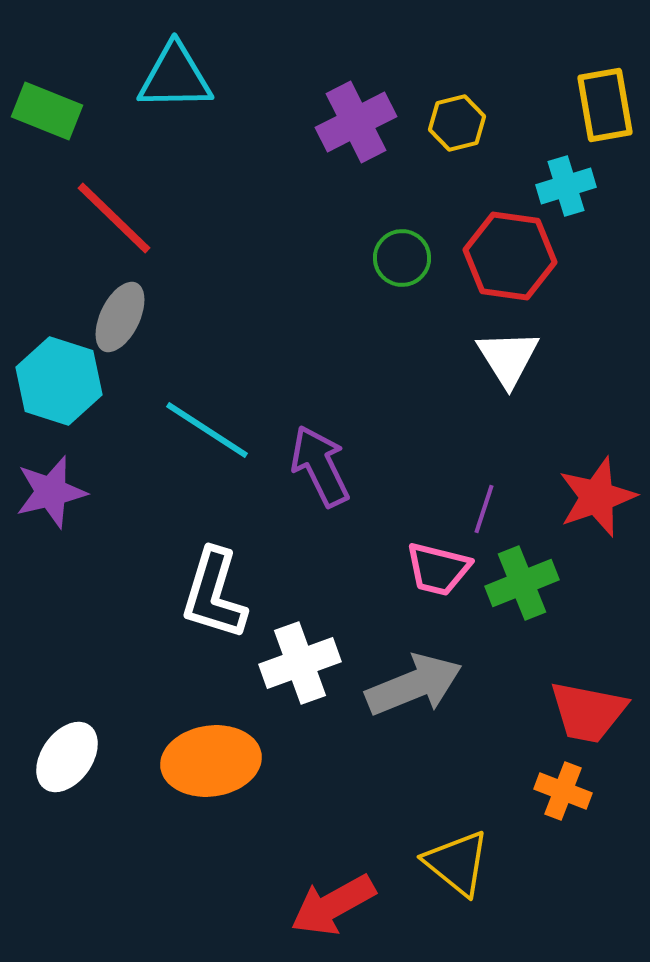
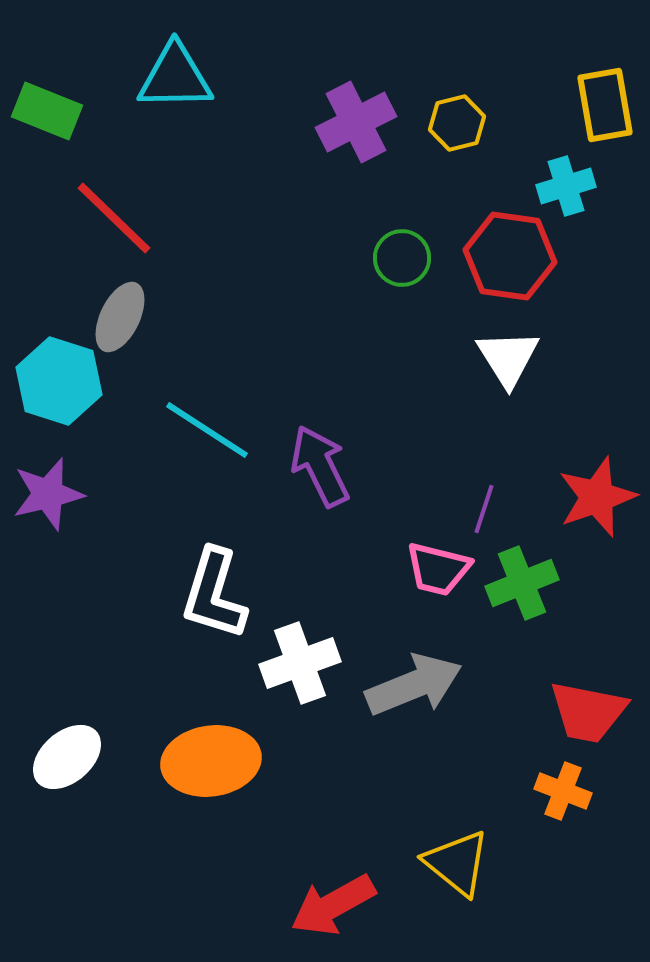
purple star: moved 3 px left, 2 px down
white ellipse: rotated 14 degrees clockwise
